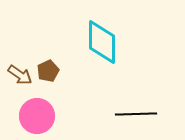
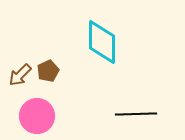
brown arrow: rotated 100 degrees clockwise
